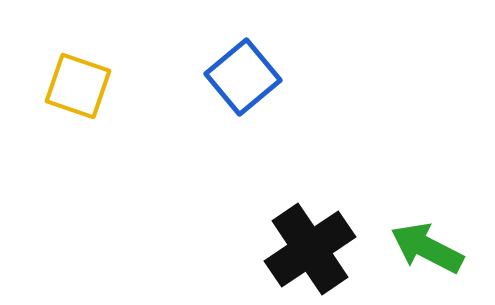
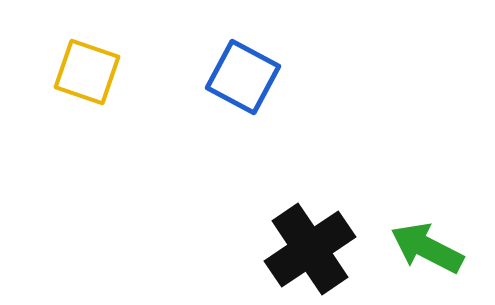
blue square: rotated 22 degrees counterclockwise
yellow square: moved 9 px right, 14 px up
